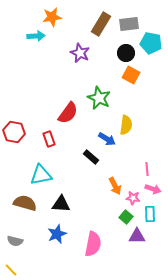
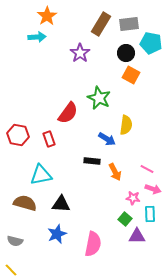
orange star: moved 5 px left, 1 px up; rotated 24 degrees counterclockwise
cyan arrow: moved 1 px right, 1 px down
purple star: rotated 12 degrees clockwise
red hexagon: moved 4 px right, 3 px down
black rectangle: moved 1 px right, 4 px down; rotated 35 degrees counterclockwise
pink line: rotated 56 degrees counterclockwise
orange arrow: moved 14 px up
green square: moved 1 px left, 2 px down
